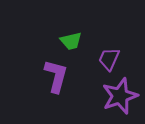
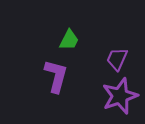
green trapezoid: moved 2 px left, 1 px up; rotated 50 degrees counterclockwise
purple trapezoid: moved 8 px right
